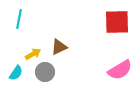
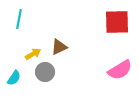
cyan semicircle: moved 2 px left, 5 px down
